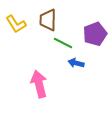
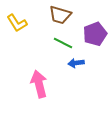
brown trapezoid: moved 12 px right, 5 px up; rotated 75 degrees counterclockwise
yellow L-shape: moved 1 px right, 1 px up
blue arrow: rotated 21 degrees counterclockwise
